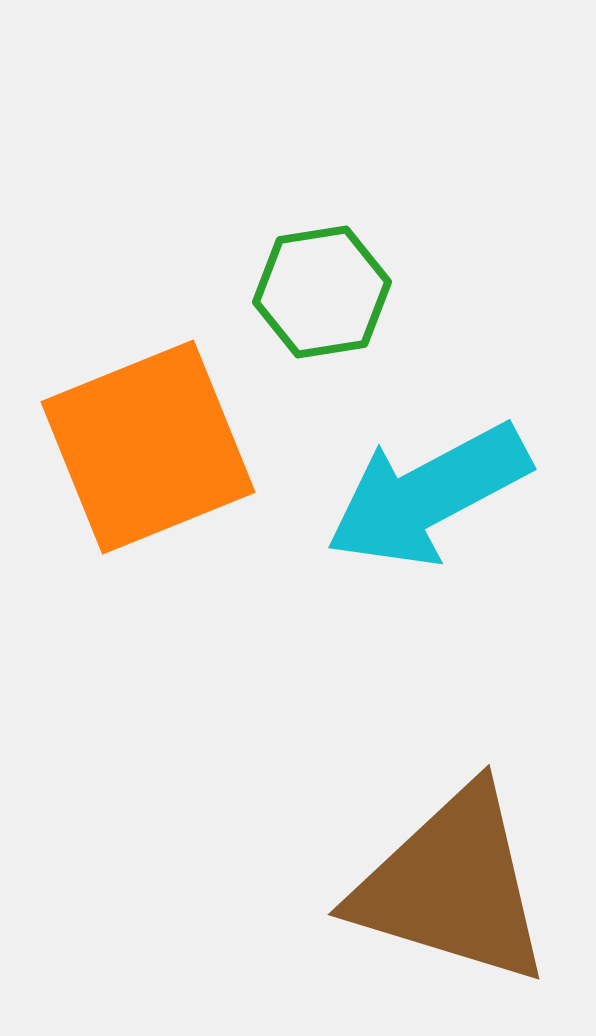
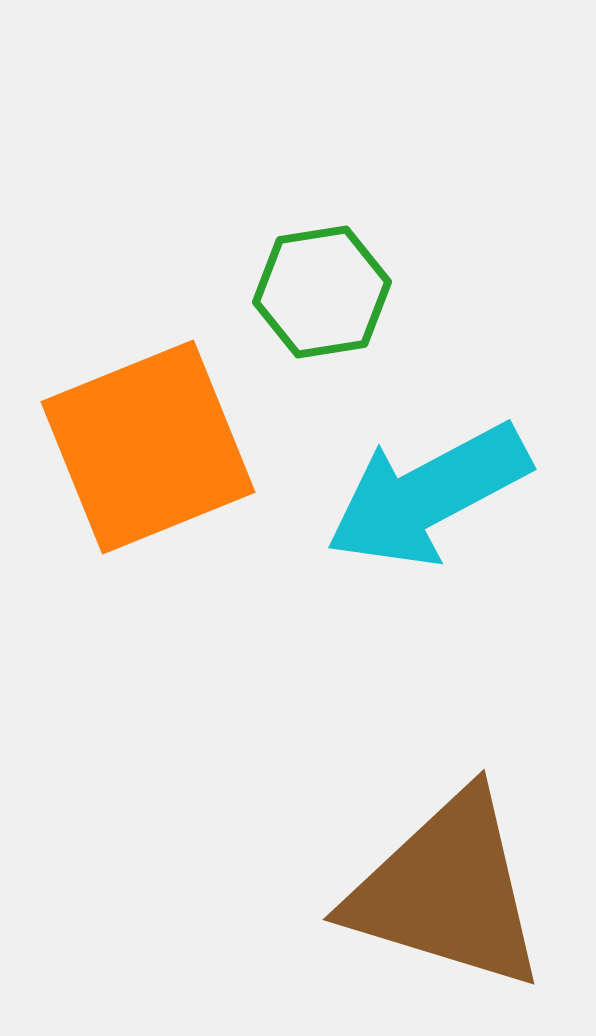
brown triangle: moved 5 px left, 5 px down
